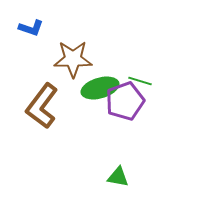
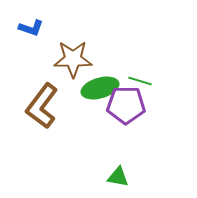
purple pentagon: moved 1 px right, 4 px down; rotated 21 degrees clockwise
